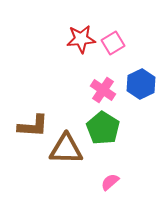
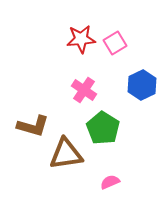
pink square: moved 2 px right
blue hexagon: moved 1 px right, 1 px down
pink cross: moved 19 px left
brown L-shape: rotated 12 degrees clockwise
brown triangle: moved 5 px down; rotated 9 degrees counterclockwise
pink semicircle: rotated 18 degrees clockwise
